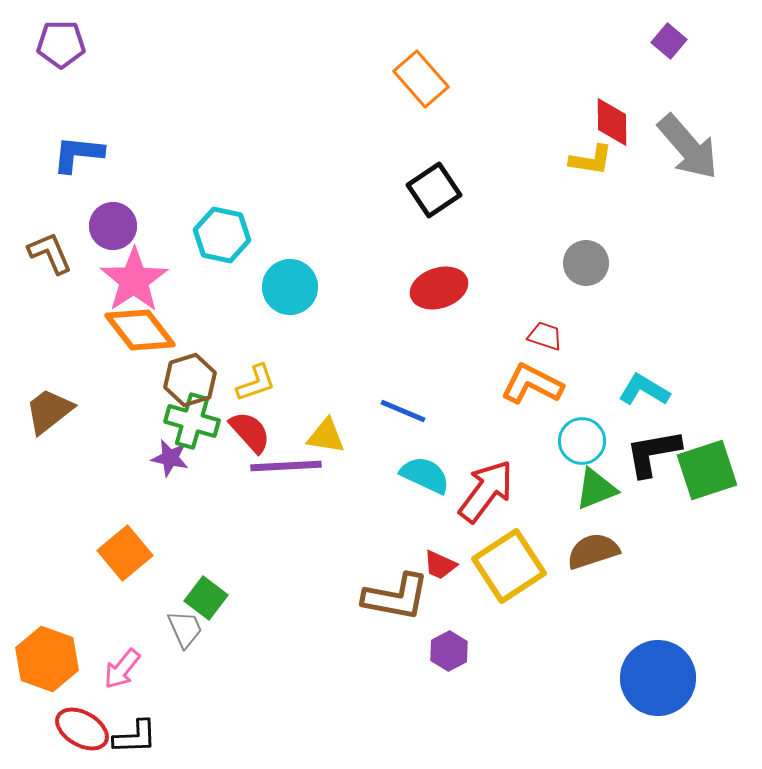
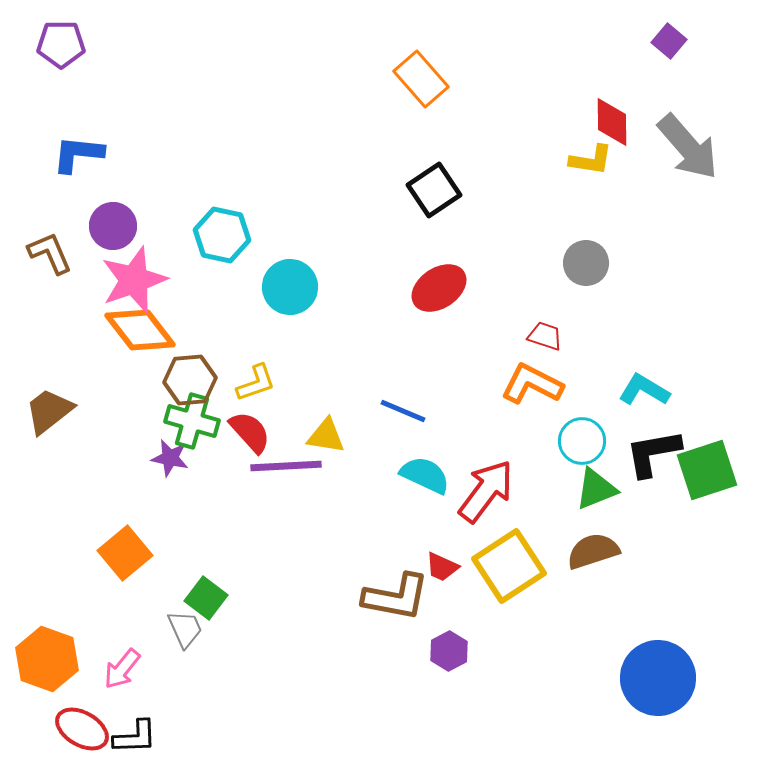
pink star at (134, 280): rotated 14 degrees clockwise
red ellipse at (439, 288): rotated 16 degrees counterclockwise
brown hexagon at (190, 380): rotated 12 degrees clockwise
red trapezoid at (440, 565): moved 2 px right, 2 px down
